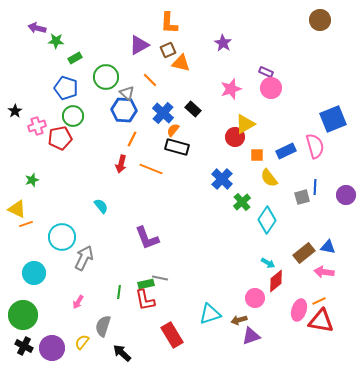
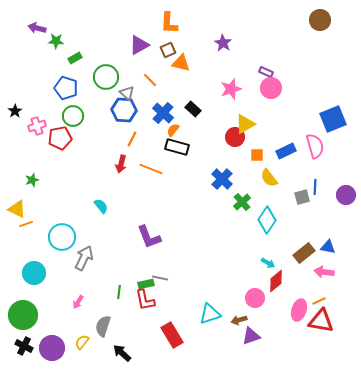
purple L-shape at (147, 238): moved 2 px right, 1 px up
